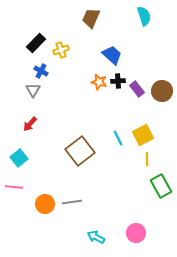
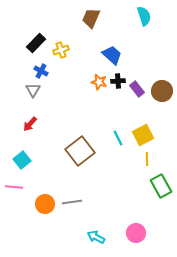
cyan square: moved 3 px right, 2 px down
